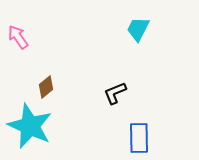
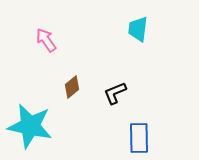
cyan trapezoid: rotated 20 degrees counterclockwise
pink arrow: moved 28 px right, 3 px down
brown diamond: moved 26 px right
cyan star: rotated 12 degrees counterclockwise
